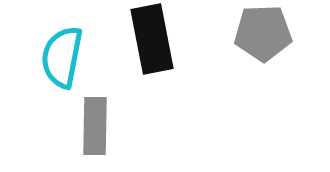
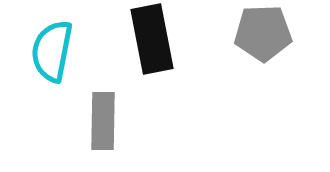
cyan semicircle: moved 10 px left, 6 px up
gray rectangle: moved 8 px right, 5 px up
